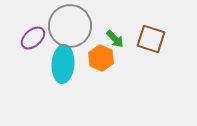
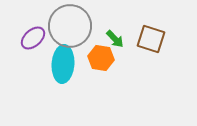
orange hexagon: rotated 15 degrees counterclockwise
